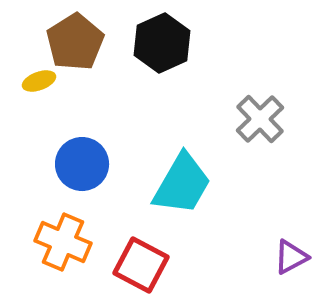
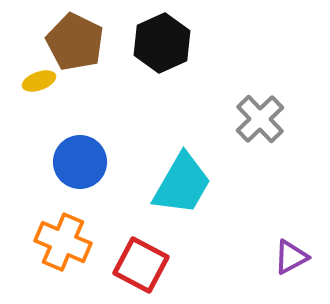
brown pentagon: rotated 14 degrees counterclockwise
blue circle: moved 2 px left, 2 px up
